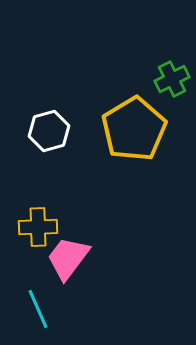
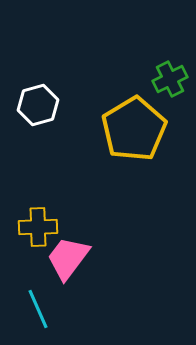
green cross: moved 2 px left
white hexagon: moved 11 px left, 26 px up
